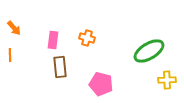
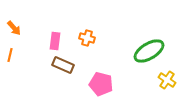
pink rectangle: moved 2 px right, 1 px down
orange line: rotated 16 degrees clockwise
brown rectangle: moved 3 px right, 2 px up; rotated 60 degrees counterclockwise
yellow cross: rotated 36 degrees clockwise
